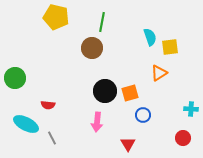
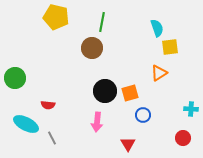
cyan semicircle: moved 7 px right, 9 px up
